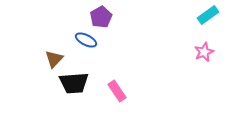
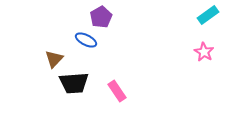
pink star: rotated 18 degrees counterclockwise
